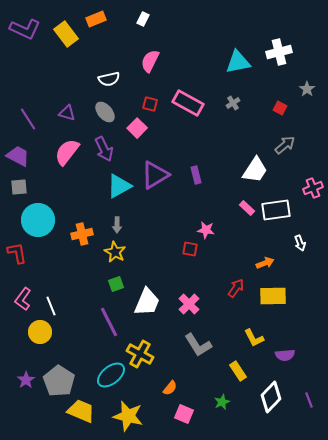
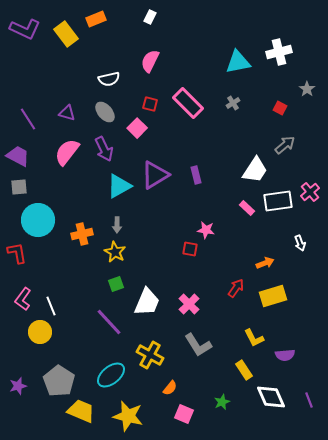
white rectangle at (143, 19): moved 7 px right, 2 px up
pink rectangle at (188, 103): rotated 16 degrees clockwise
pink cross at (313, 188): moved 3 px left, 4 px down; rotated 18 degrees counterclockwise
white rectangle at (276, 210): moved 2 px right, 9 px up
yellow rectangle at (273, 296): rotated 16 degrees counterclockwise
purple line at (109, 322): rotated 16 degrees counterclockwise
yellow cross at (140, 354): moved 10 px right, 1 px down
yellow rectangle at (238, 371): moved 6 px right, 1 px up
purple star at (26, 380): moved 8 px left, 6 px down; rotated 18 degrees clockwise
white diamond at (271, 397): rotated 68 degrees counterclockwise
